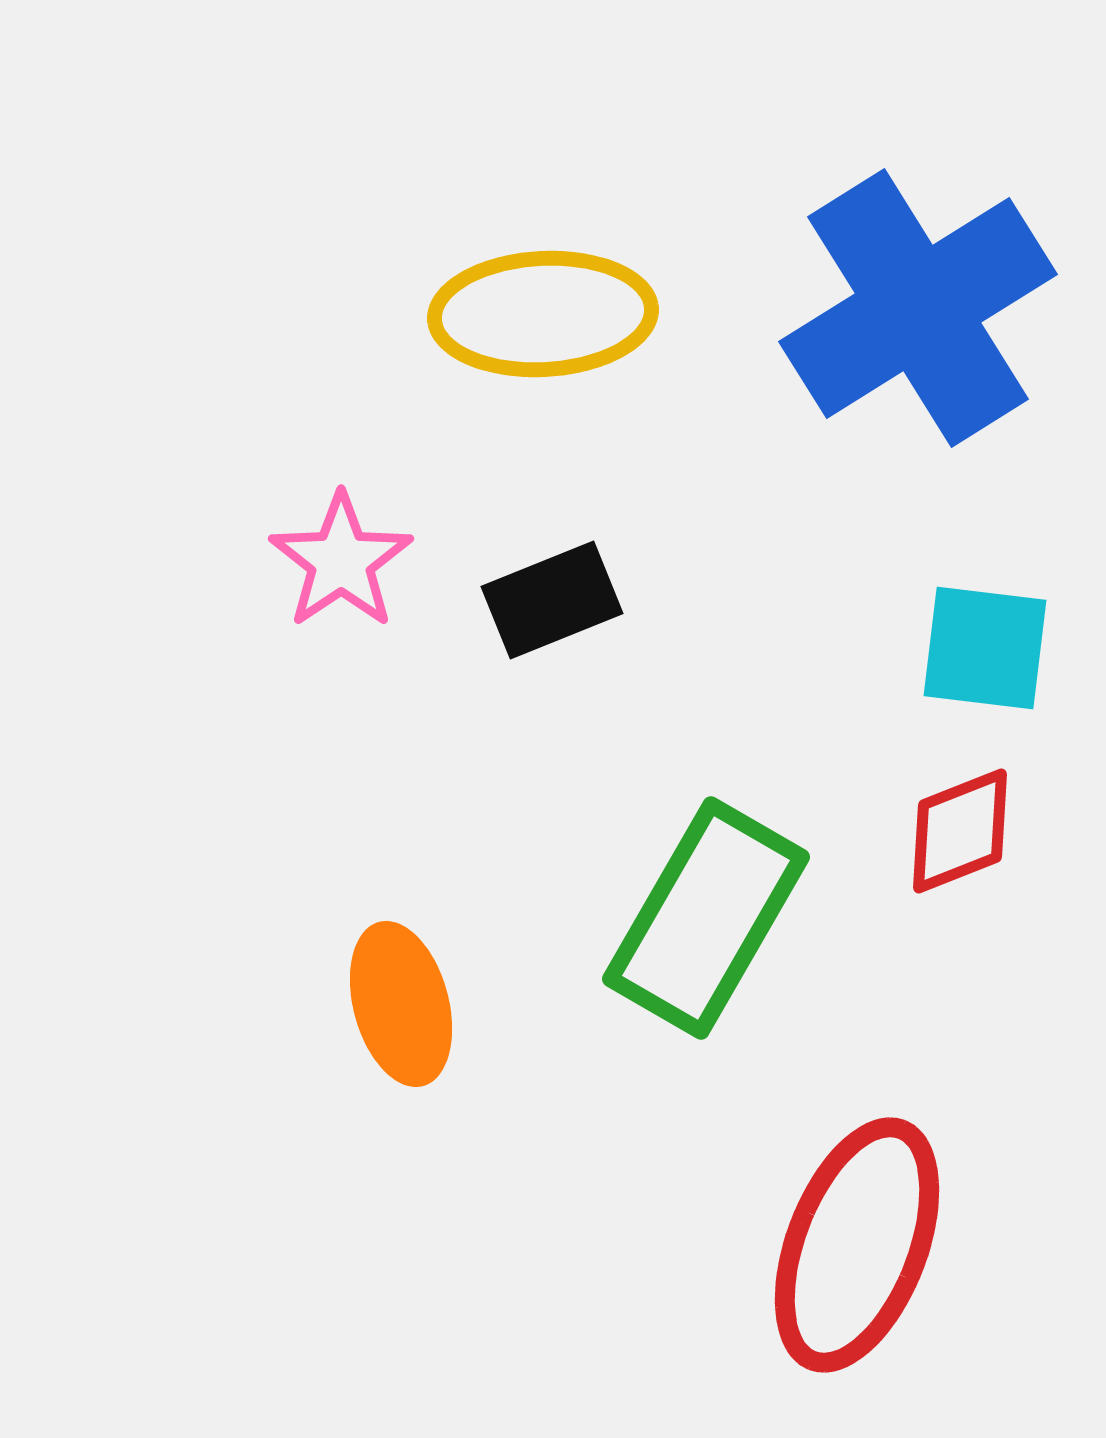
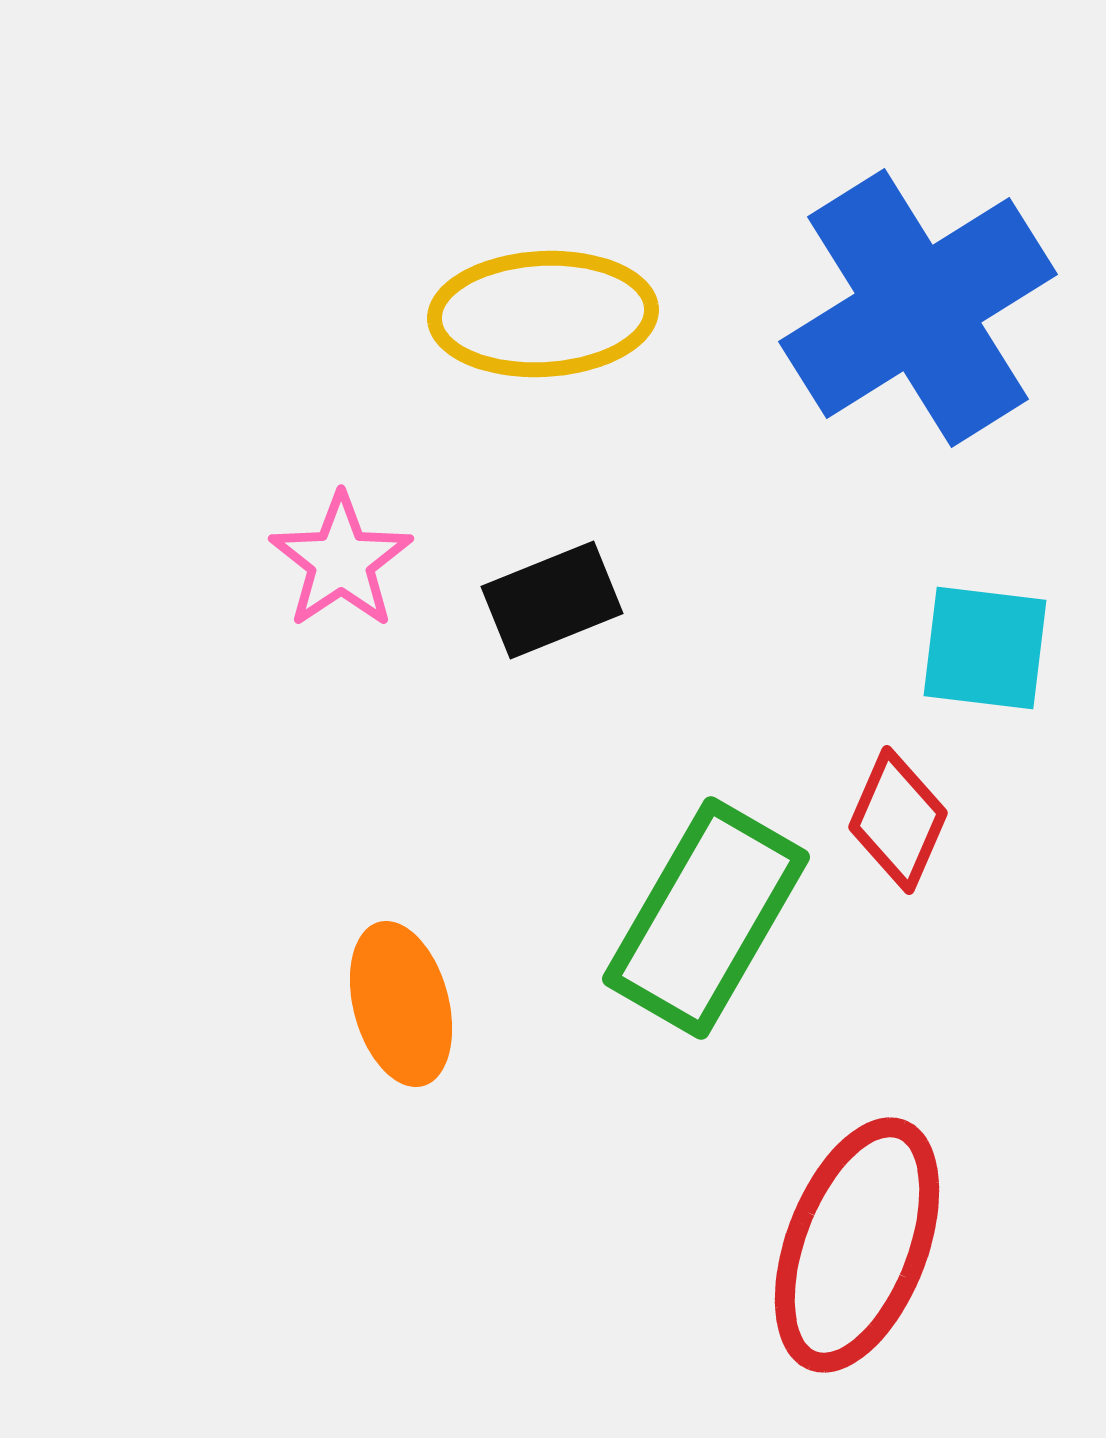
red diamond: moved 62 px left, 11 px up; rotated 45 degrees counterclockwise
